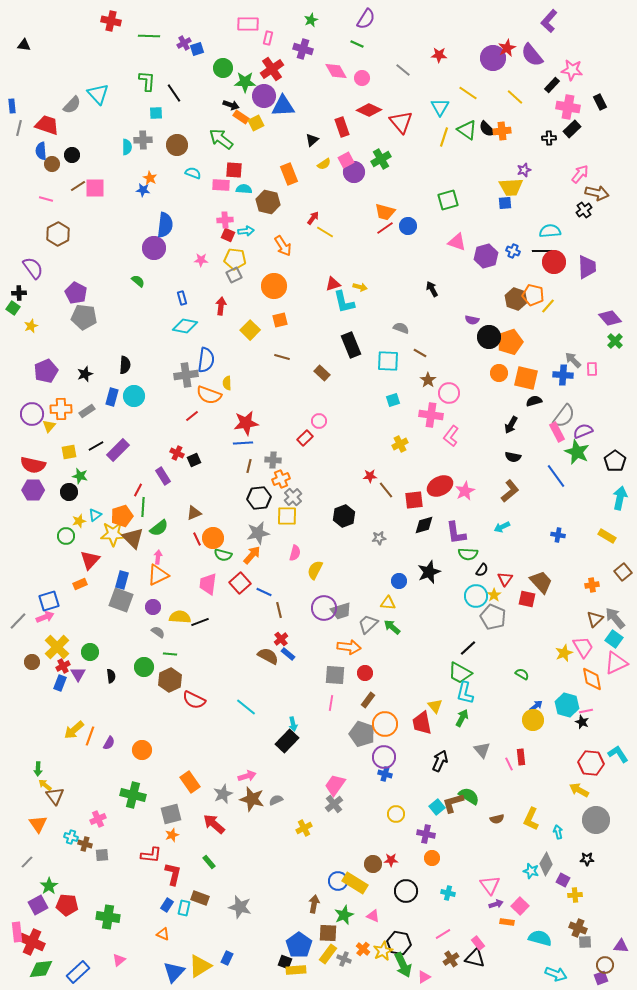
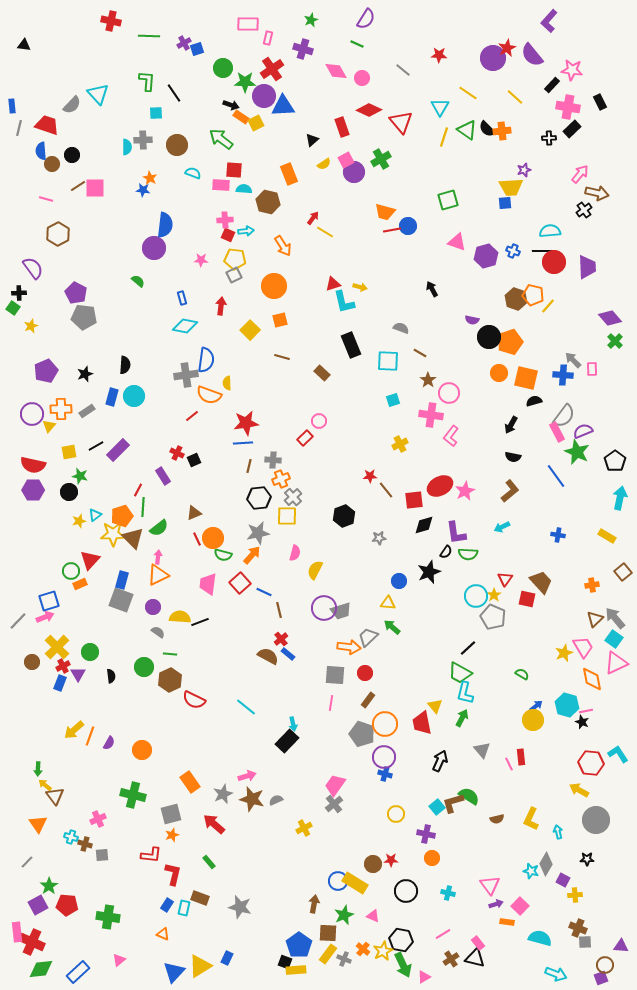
red line at (385, 228): moved 7 px right, 2 px down; rotated 24 degrees clockwise
green circle at (66, 536): moved 5 px right, 35 px down
black semicircle at (482, 570): moved 36 px left, 18 px up
gray trapezoid at (368, 624): moved 13 px down
black hexagon at (399, 943): moved 2 px right, 3 px up
